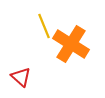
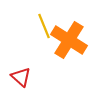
orange cross: moved 2 px left, 4 px up
